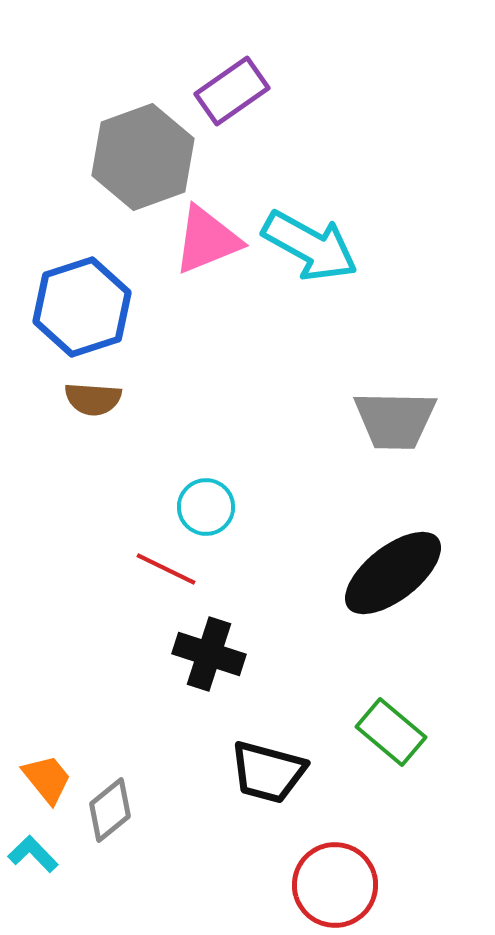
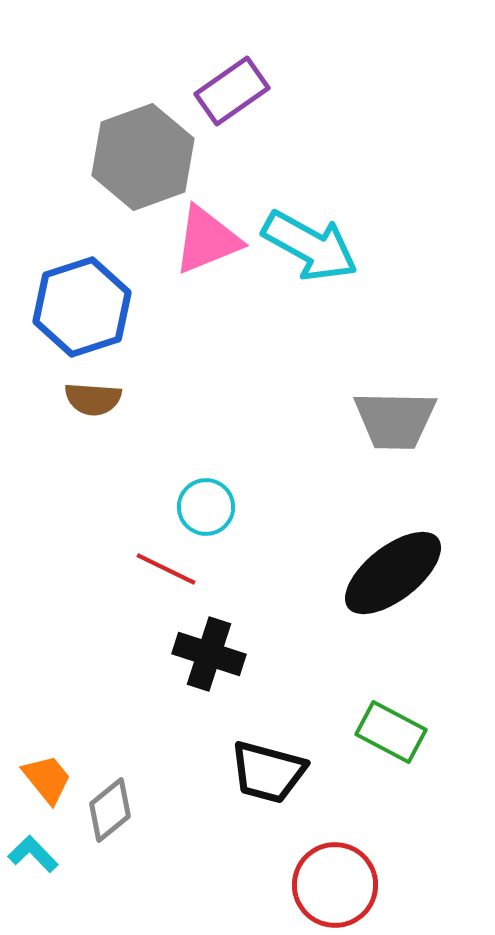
green rectangle: rotated 12 degrees counterclockwise
